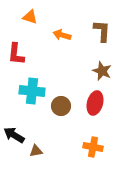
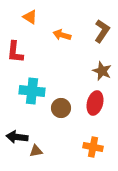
orange triangle: rotated 14 degrees clockwise
brown L-shape: rotated 30 degrees clockwise
red L-shape: moved 1 px left, 2 px up
brown circle: moved 2 px down
black arrow: moved 3 px right, 2 px down; rotated 25 degrees counterclockwise
